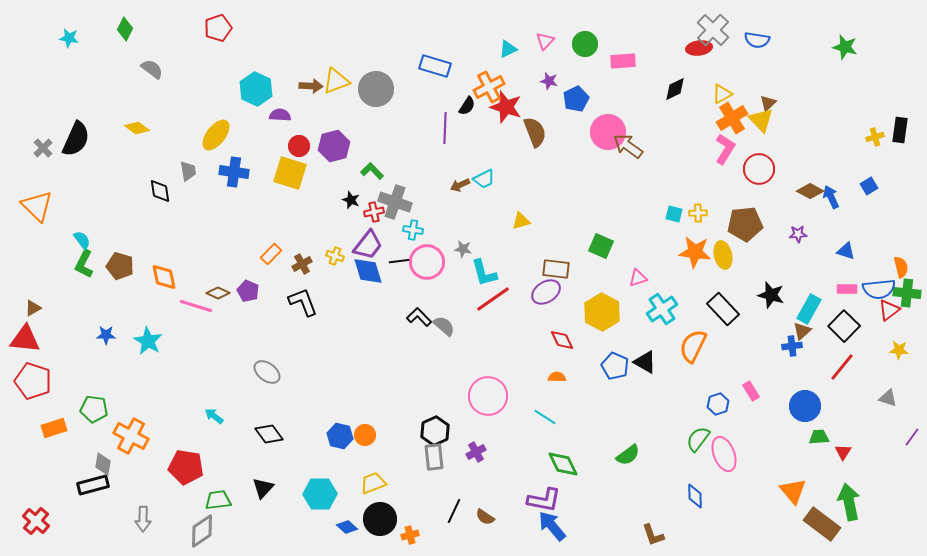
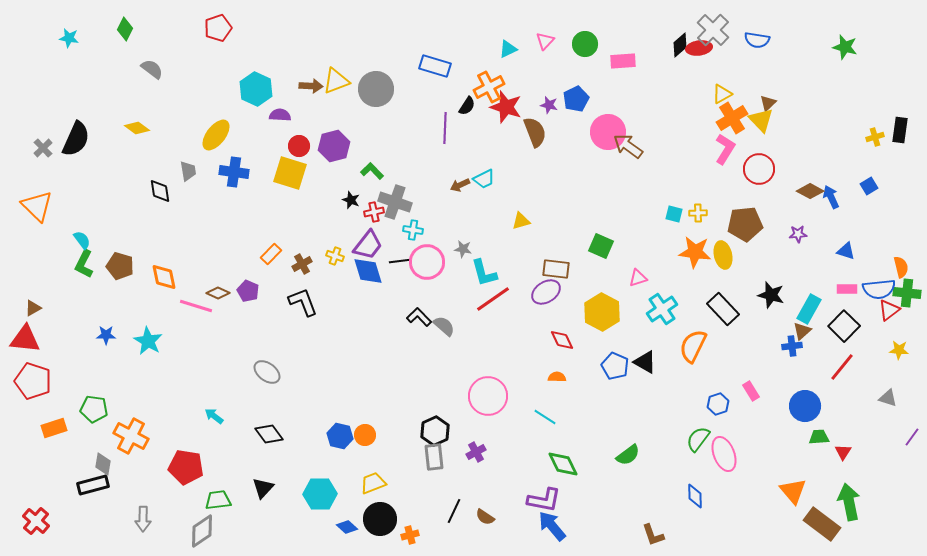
purple star at (549, 81): moved 24 px down
black diamond at (675, 89): moved 5 px right, 44 px up; rotated 15 degrees counterclockwise
